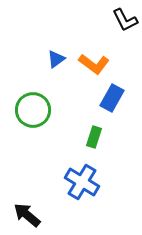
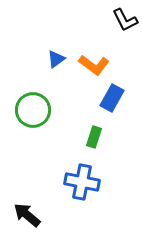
orange L-shape: moved 1 px down
blue cross: rotated 20 degrees counterclockwise
